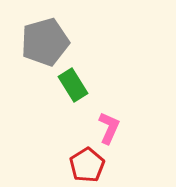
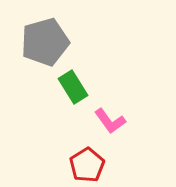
green rectangle: moved 2 px down
pink L-shape: moved 1 px right, 7 px up; rotated 120 degrees clockwise
